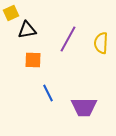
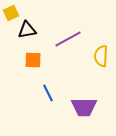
purple line: rotated 32 degrees clockwise
yellow semicircle: moved 13 px down
